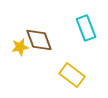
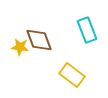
cyan rectangle: moved 1 px right, 2 px down
yellow star: rotated 18 degrees clockwise
